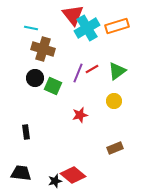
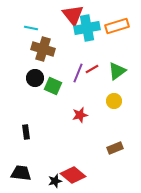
cyan cross: rotated 20 degrees clockwise
